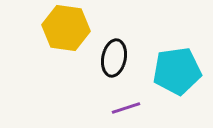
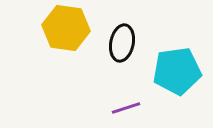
black ellipse: moved 8 px right, 15 px up
